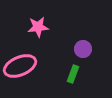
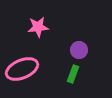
purple circle: moved 4 px left, 1 px down
pink ellipse: moved 2 px right, 3 px down
